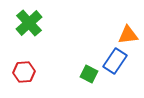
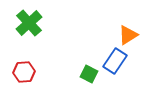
orange triangle: rotated 25 degrees counterclockwise
